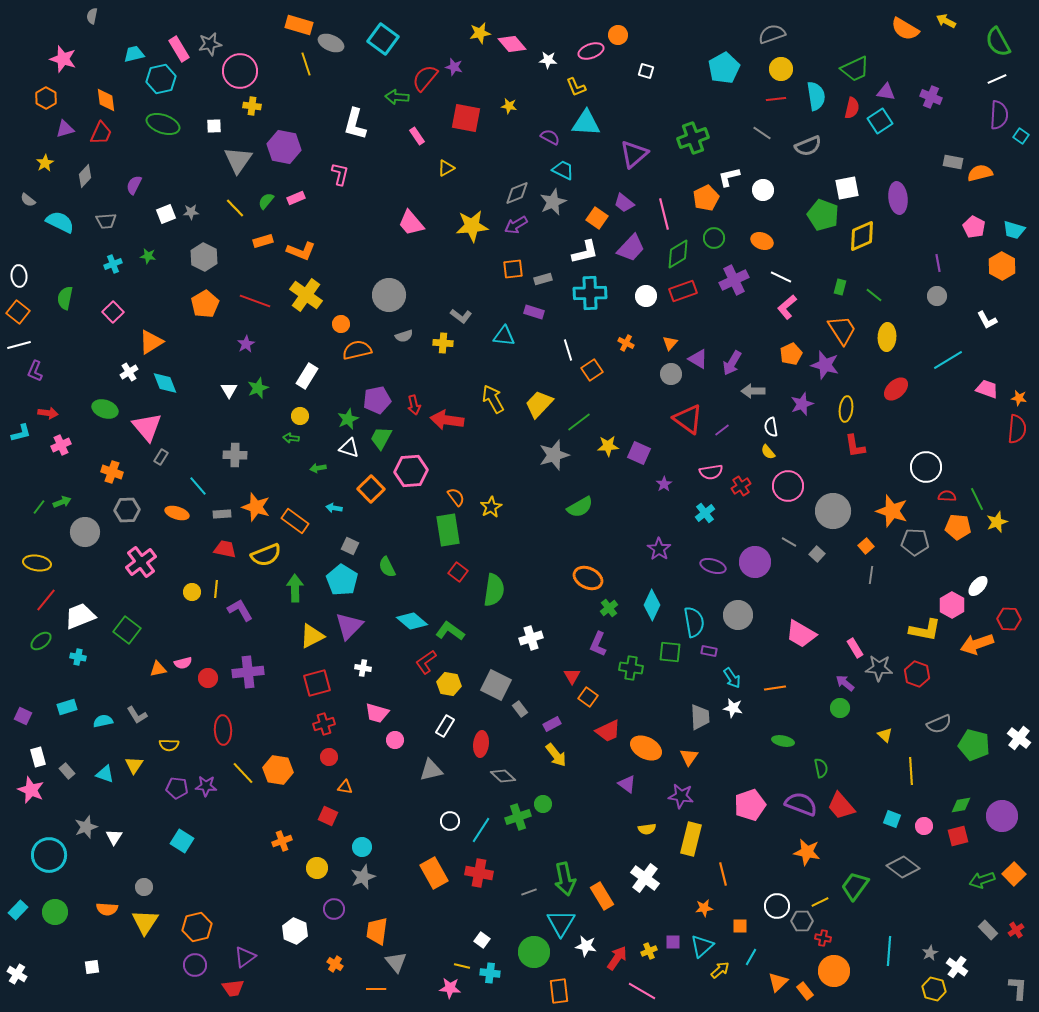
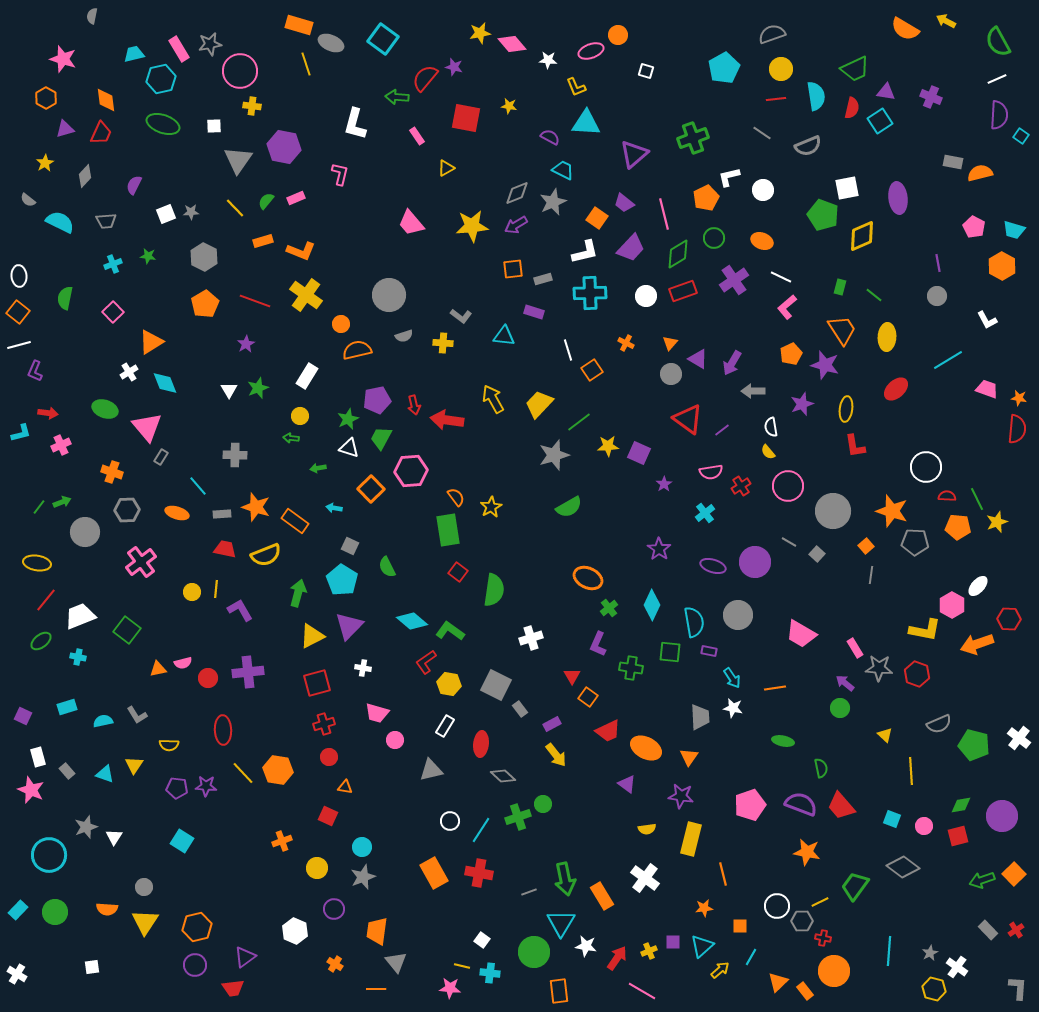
purple cross at (734, 280): rotated 8 degrees counterclockwise
green semicircle at (580, 507): moved 11 px left
green arrow at (295, 588): moved 3 px right, 5 px down; rotated 16 degrees clockwise
